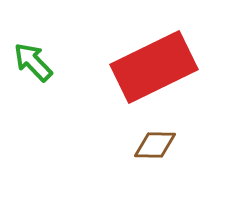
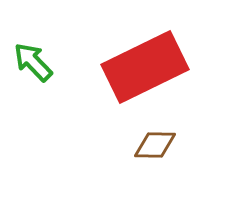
red rectangle: moved 9 px left
